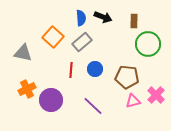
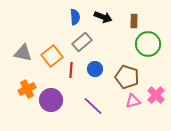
blue semicircle: moved 6 px left, 1 px up
orange square: moved 1 px left, 19 px down; rotated 10 degrees clockwise
brown pentagon: rotated 10 degrees clockwise
